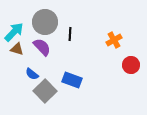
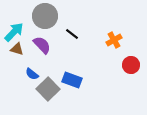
gray circle: moved 6 px up
black line: moved 2 px right; rotated 56 degrees counterclockwise
purple semicircle: moved 2 px up
gray square: moved 3 px right, 2 px up
